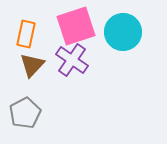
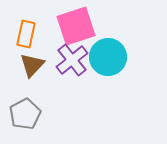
cyan circle: moved 15 px left, 25 px down
purple cross: rotated 16 degrees clockwise
gray pentagon: moved 1 px down
